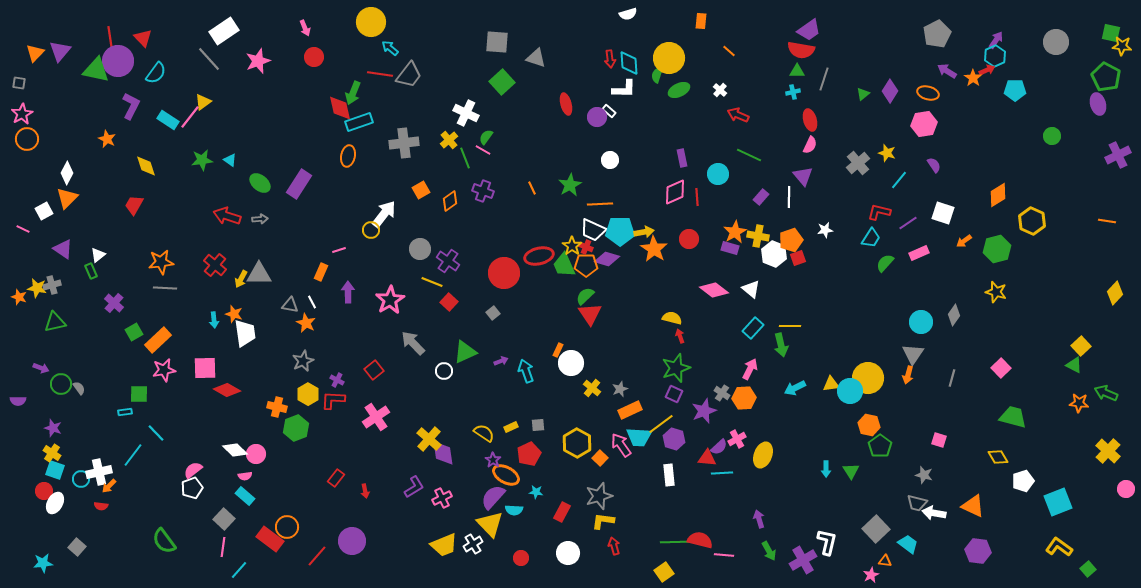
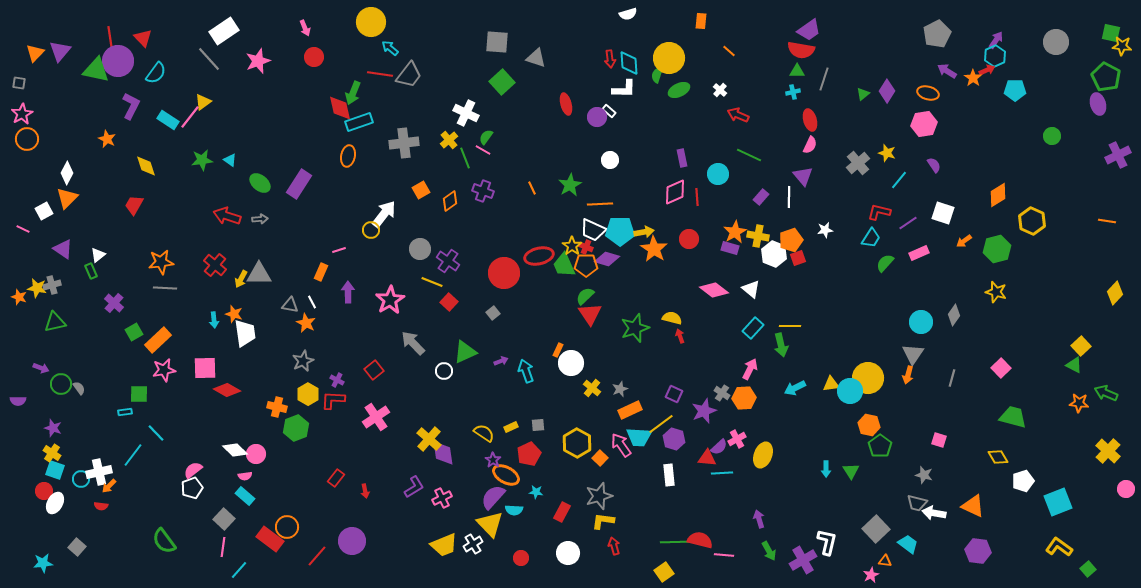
purple diamond at (890, 91): moved 3 px left
green star at (676, 368): moved 41 px left, 40 px up
